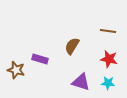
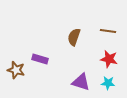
brown semicircle: moved 2 px right, 9 px up; rotated 12 degrees counterclockwise
